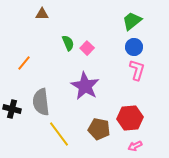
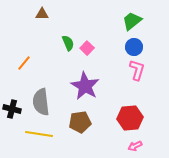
brown pentagon: moved 19 px left, 7 px up; rotated 20 degrees counterclockwise
yellow line: moved 20 px left; rotated 44 degrees counterclockwise
